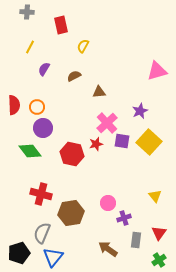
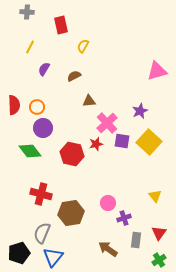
brown triangle: moved 10 px left, 9 px down
